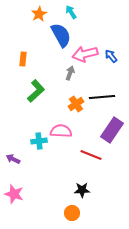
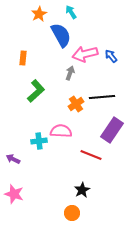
orange rectangle: moved 1 px up
black star: rotated 28 degrees counterclockwise
